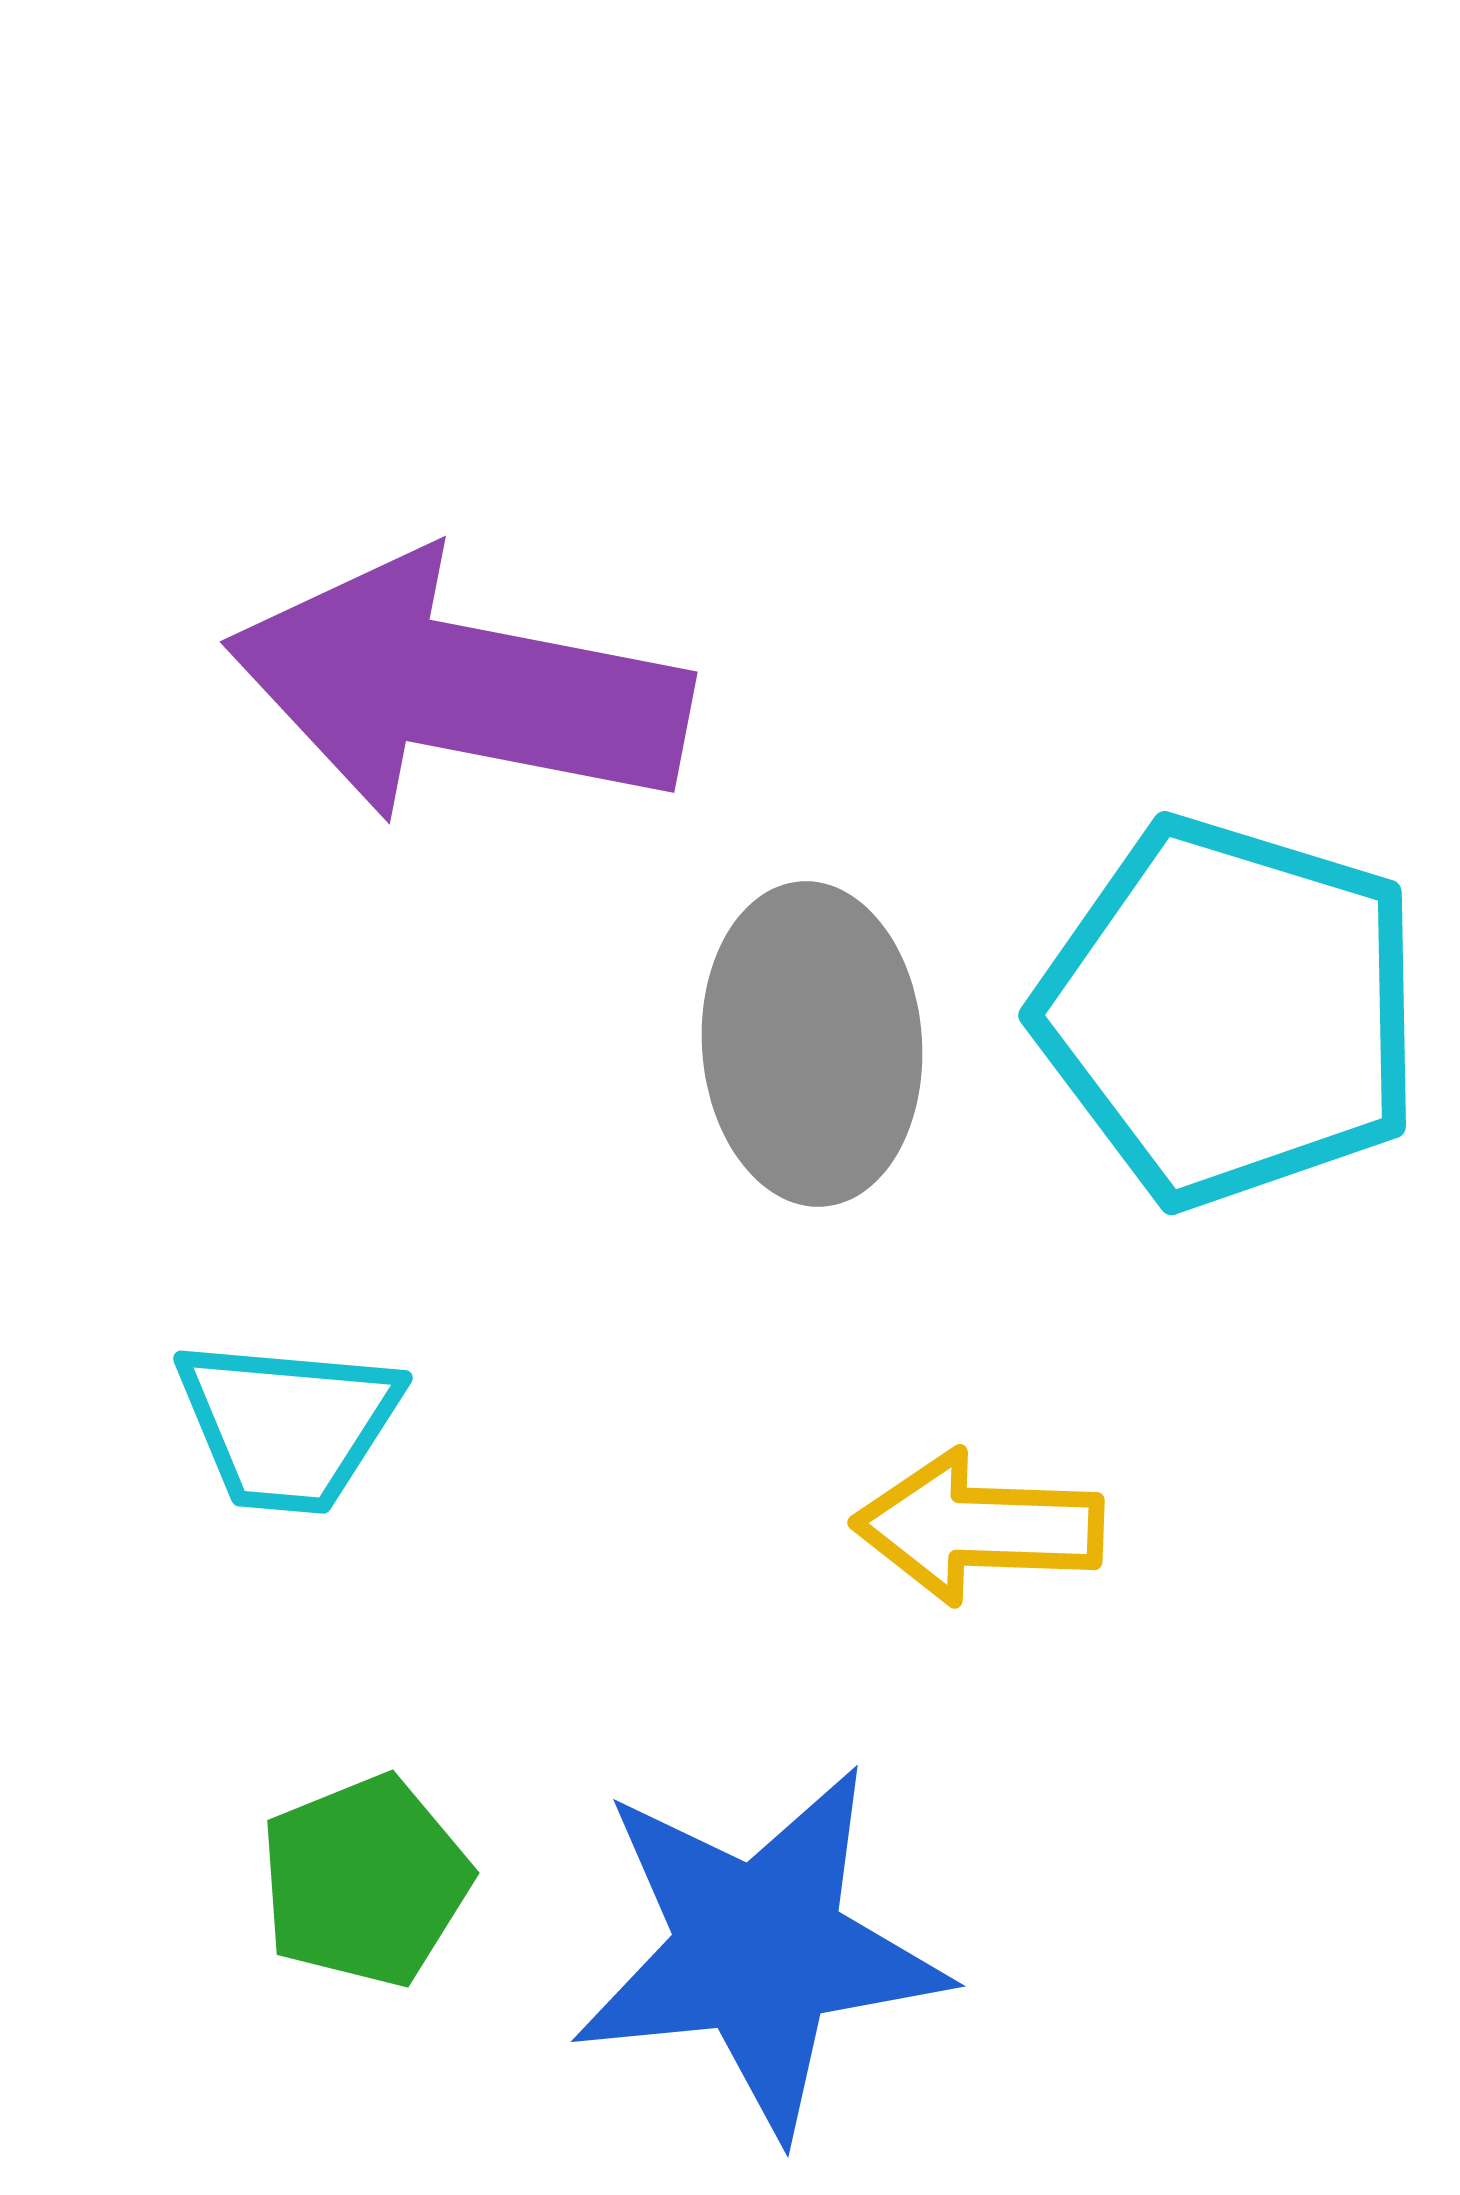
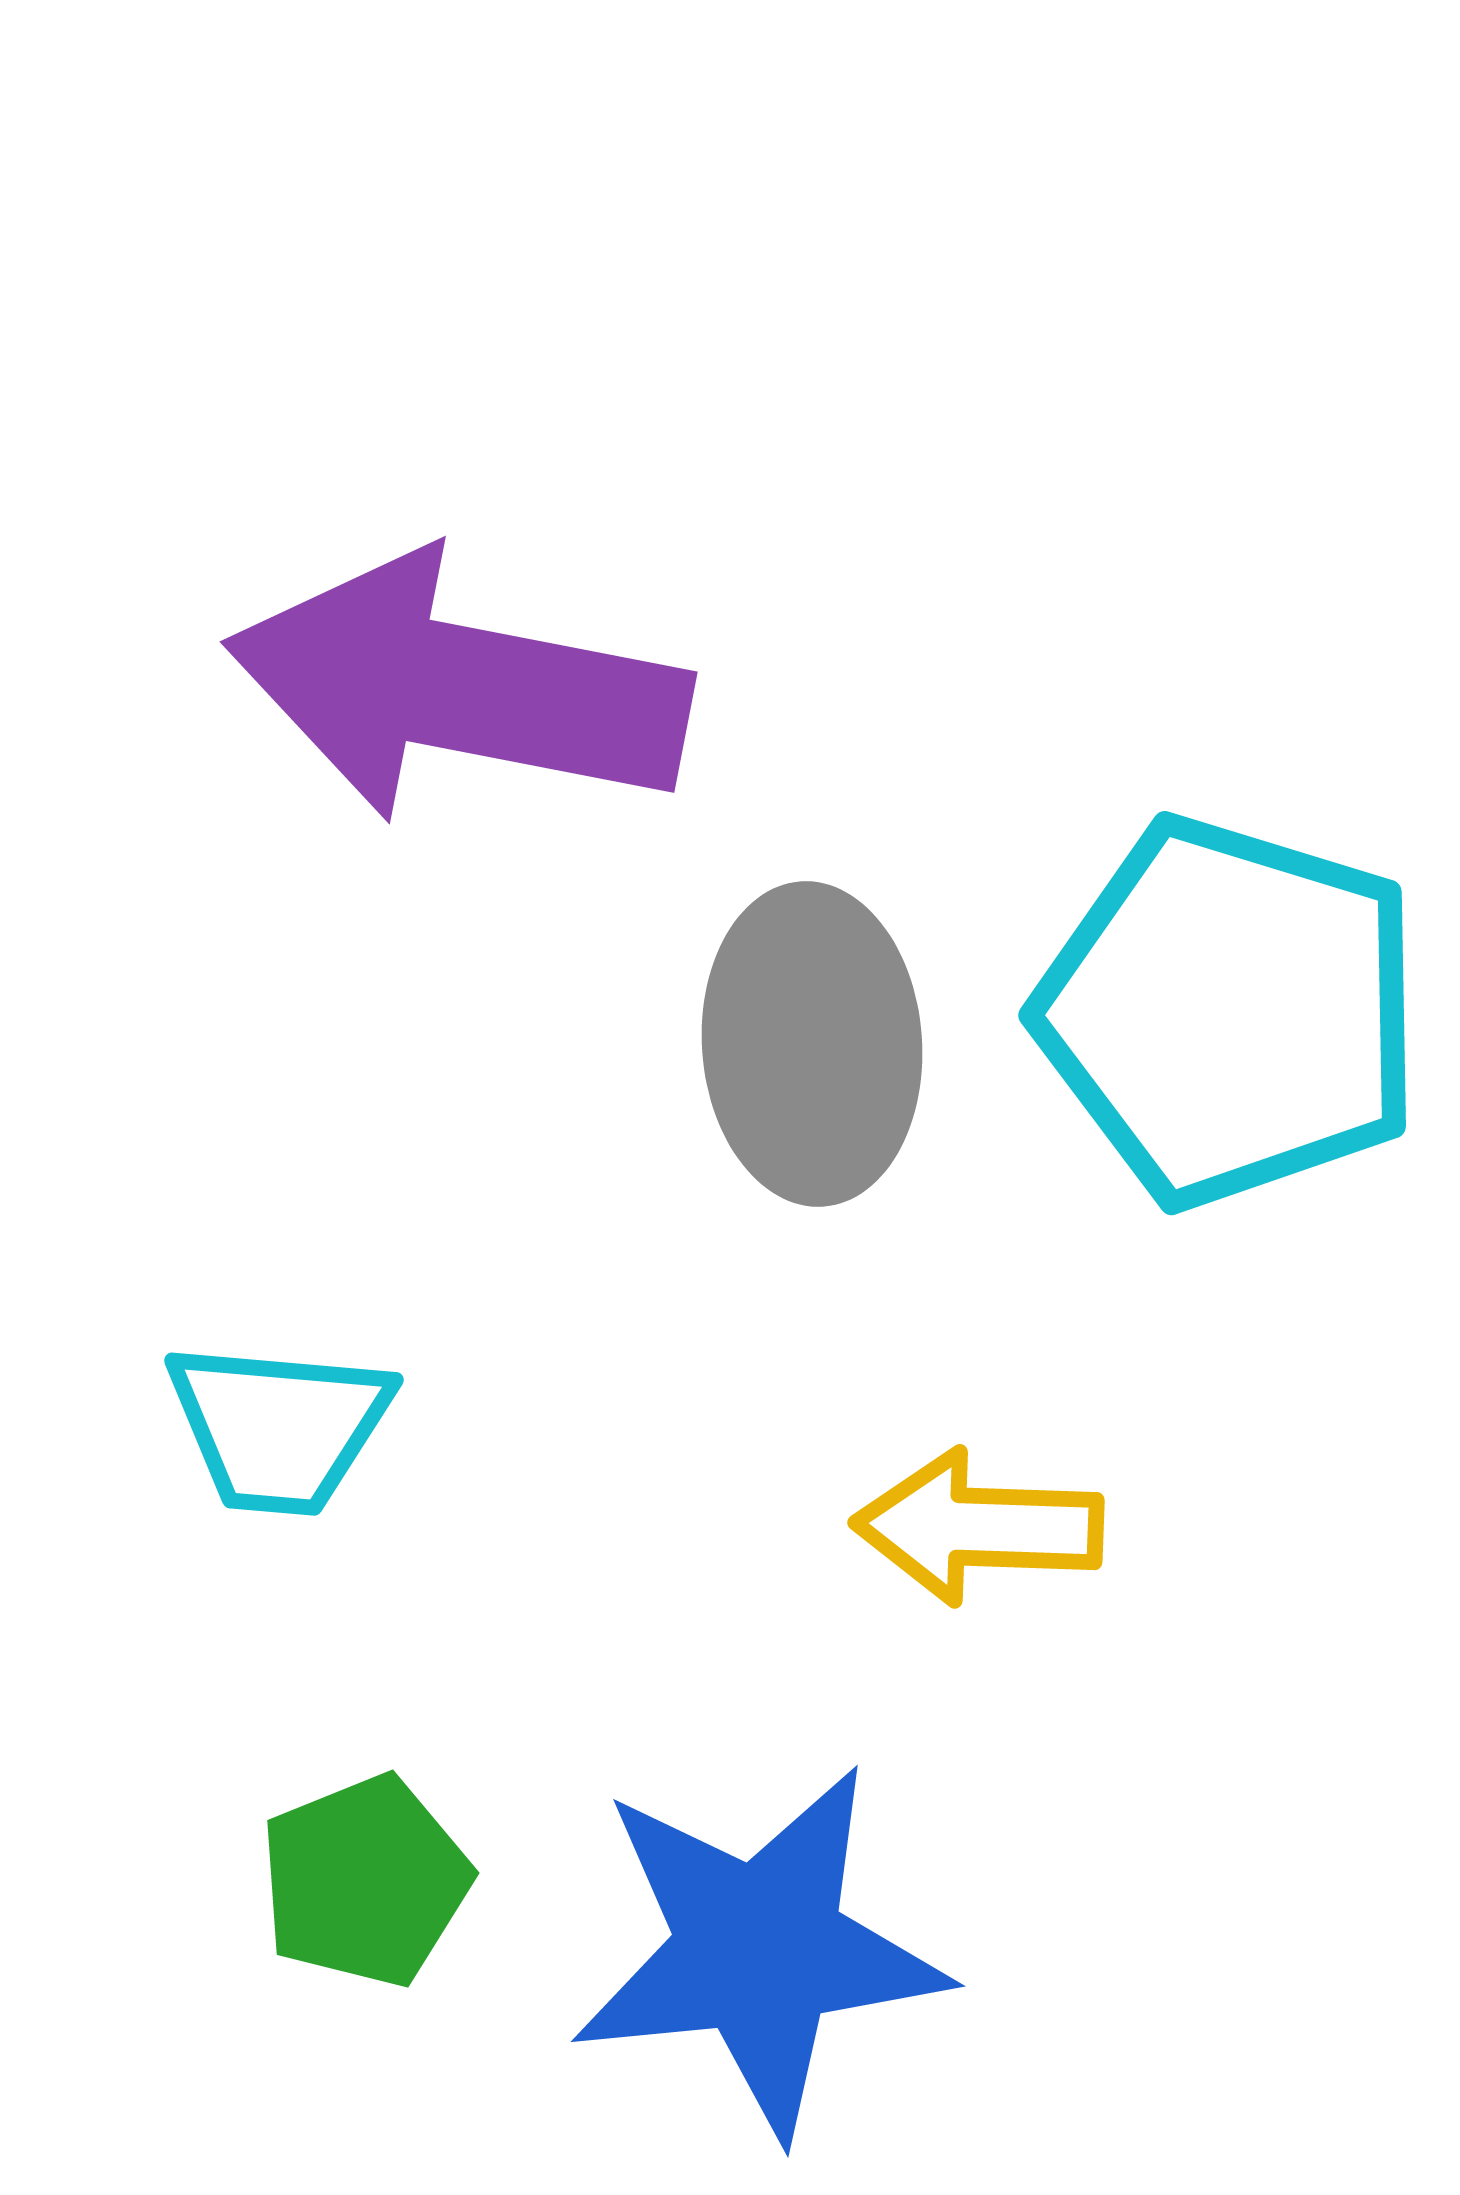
cyan trapezoid: moved 9 px left, 2 px down
